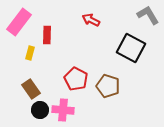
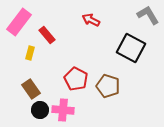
red rectangle: rotated 42 degrees counterclockwise
